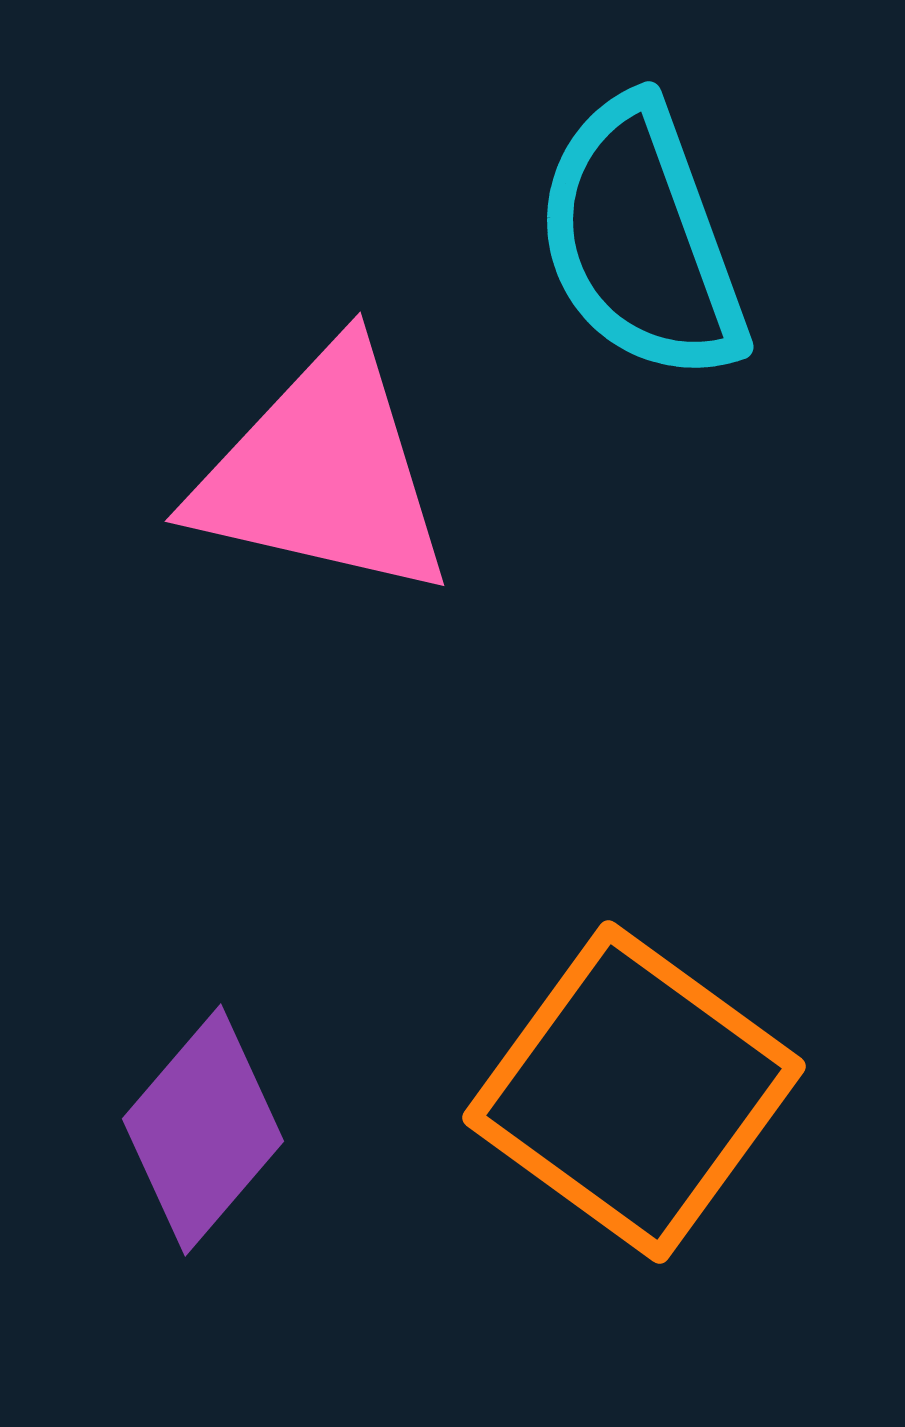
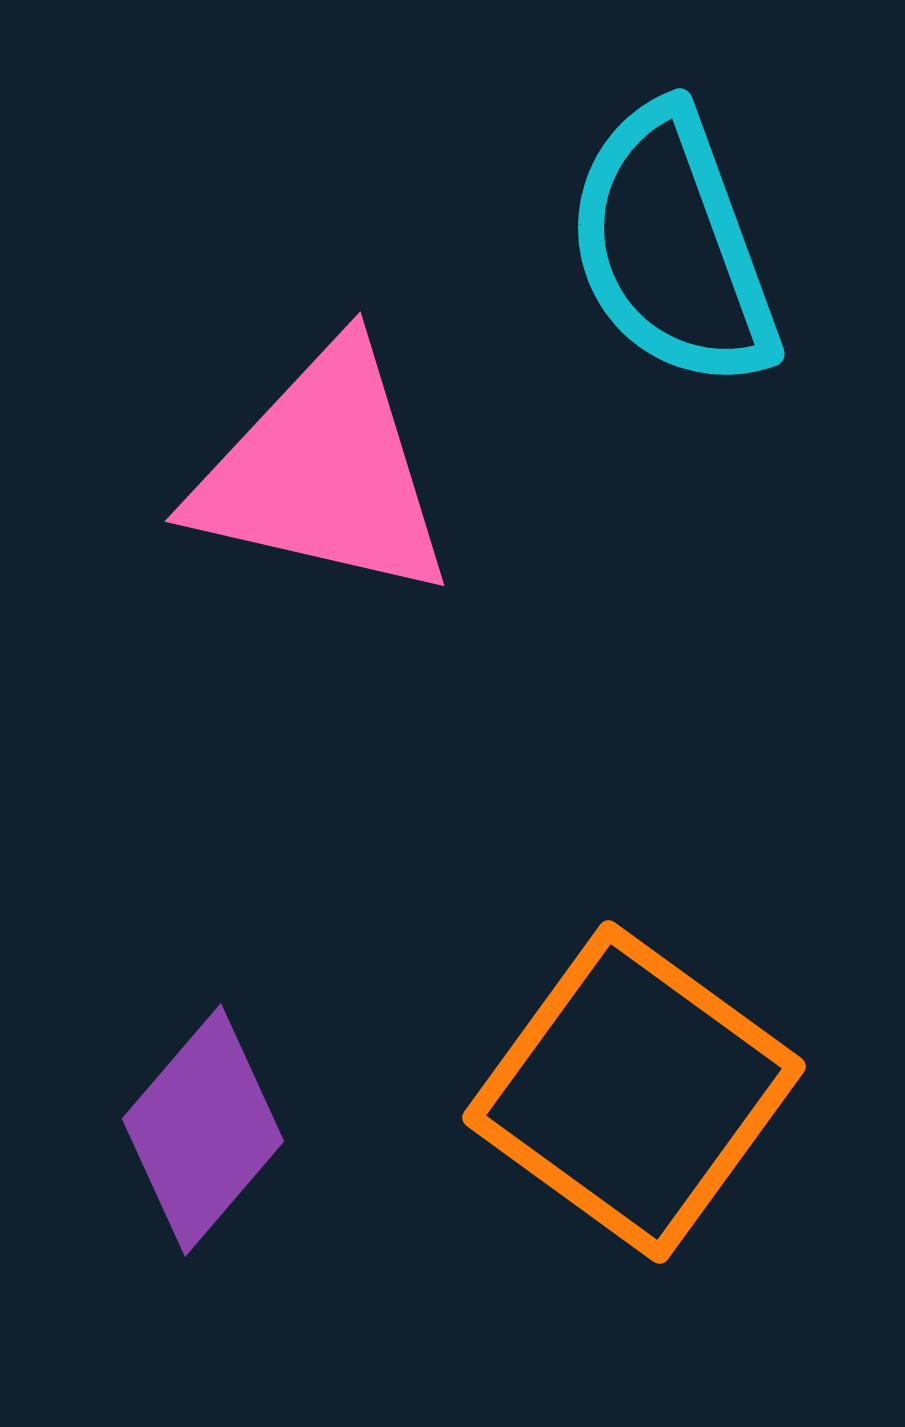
cyan semicircle: moved 31 px right, 7 px down
